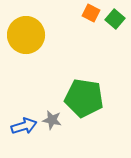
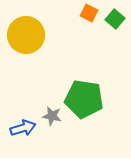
orange square: moved 2 px left
green pentagon: moved 1 px down
gray star: moved 4 px up
blue arrow: moved 1 px left, 2 px down
